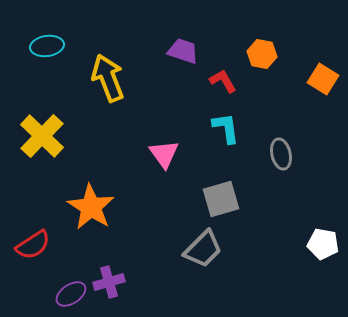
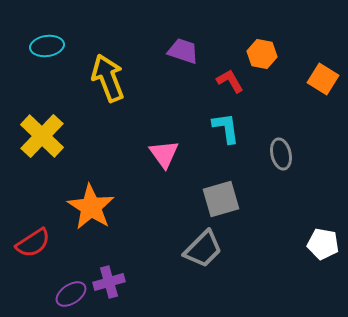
red L-shape: moved 7 px right
red semicircle: moved 2 px up
